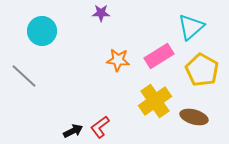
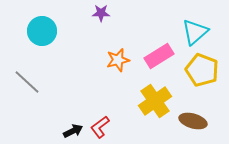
cyan triangle: moved 4 px right, 5 px down
orange star: rotated 20 degrees counterclockwise
yellow pentagon: rotated 8 degrees counterclockwise
gray line: moved 3 px right, 6 px down
brown ellipse: moved 1 px left, 4 px down
